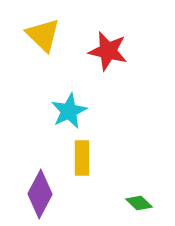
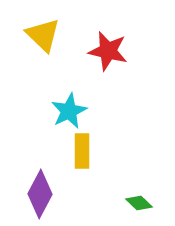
yellow rectangle: moved 7 px up
